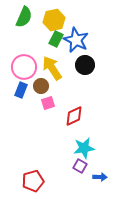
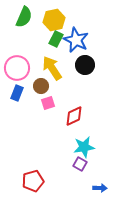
pink circle: moved 7 px left, 1 px down
blue rectangle: moved 4 px left, 3 px down
cyan star: moved 1 px up
purple square: moved 2 px up
blue arrow: moved 11 px down
